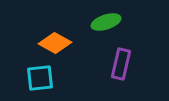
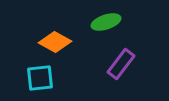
orange diamond: moved 1 px up
purple rectangle: rotated 24 degrees clockwise
